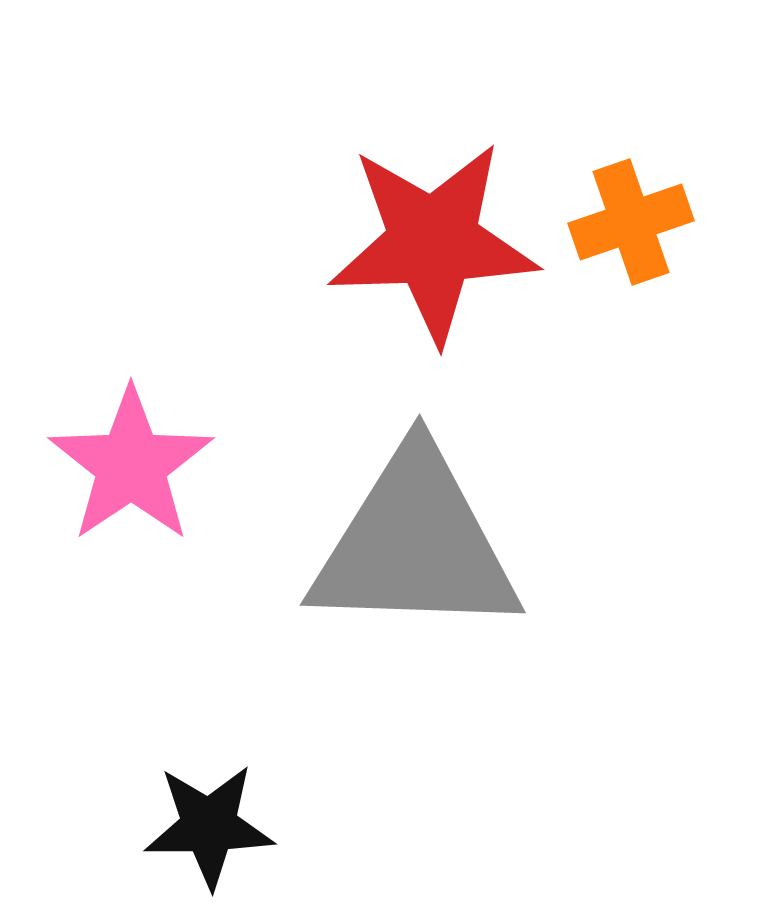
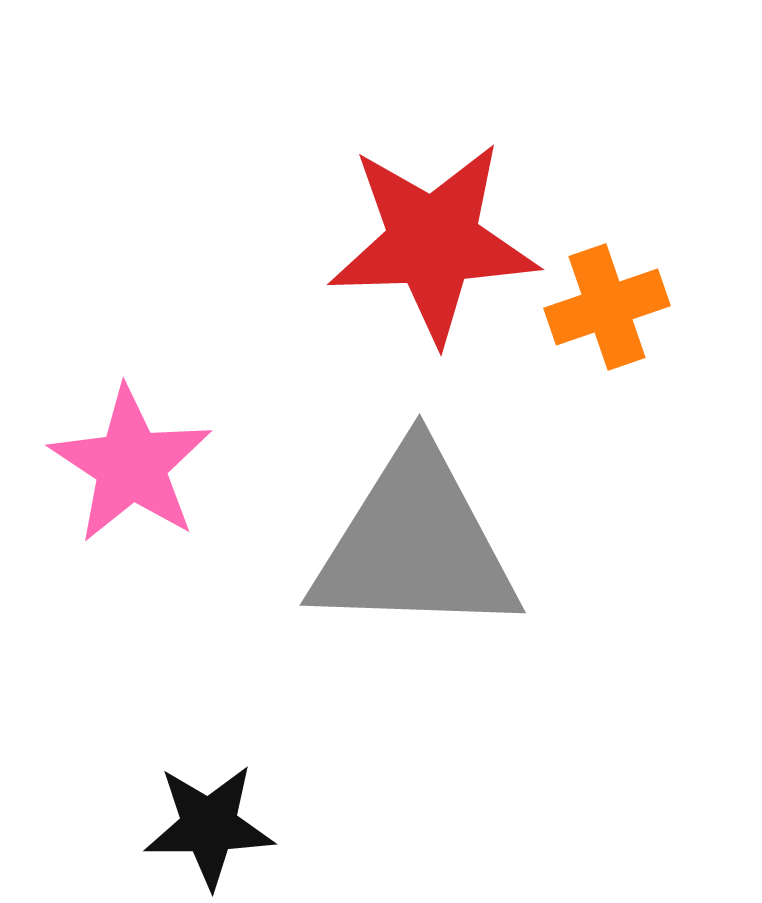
orange cross: moved 24 px left, 85 px down
pink star: rotated 5 degrees counterclockwise
